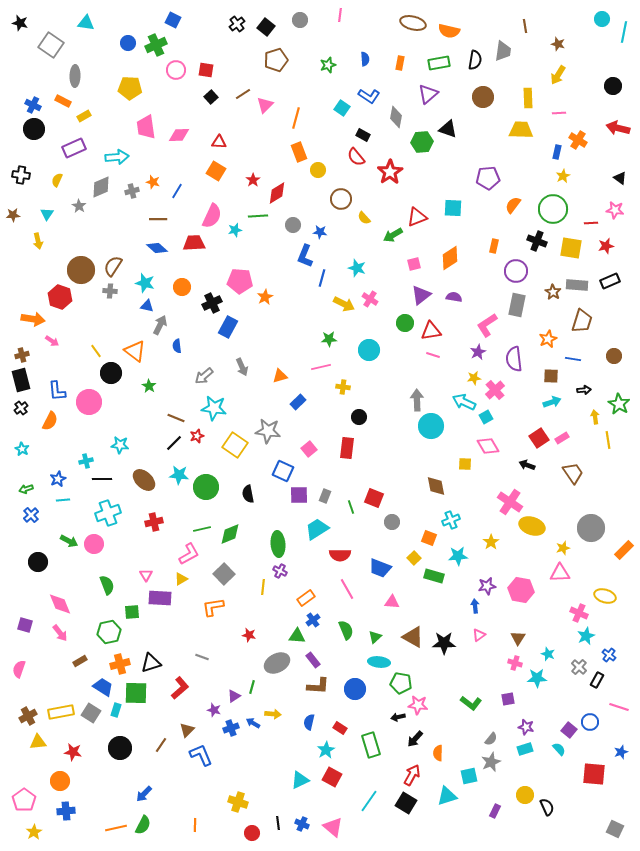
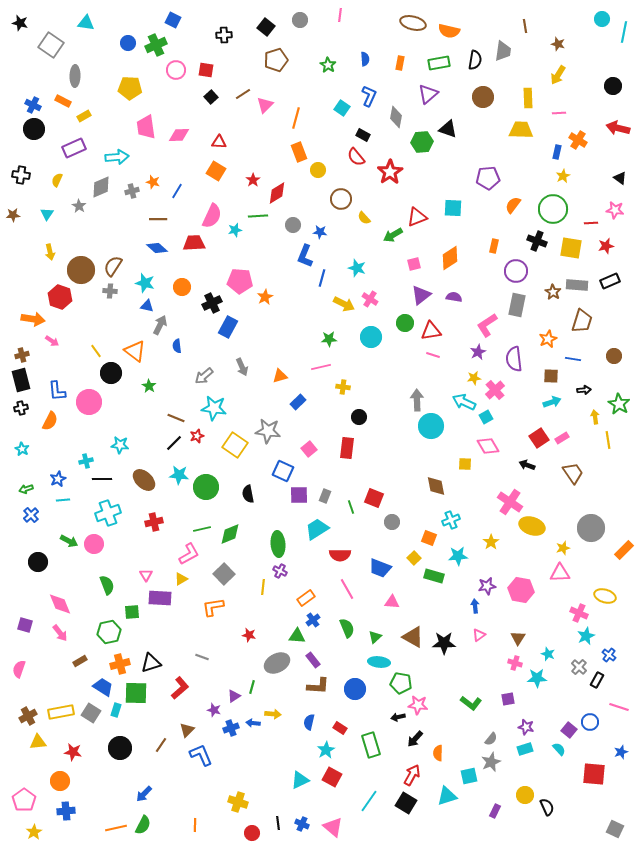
black cross at (237, 24): moved 13 px left, 11 px down; rotated 35 degrees clockwise
green star at (328, 65): rotated 21 degrees counterclockwise
blue L-shape at (369, 96): rotated 100 degrees counterclockwise
yellow arrow at (38, 241): moved 12 px right, 11 px down
cyan circle at (369, 350): moved 2 px right, 13 px up
black cross at (21, 408): rotated 24 degrees clockwise
green semicircle at (346, 630): moved 1 px right, 2 px up
blue arrow at (253, 723): rotated 24 degrees counterclockwise
